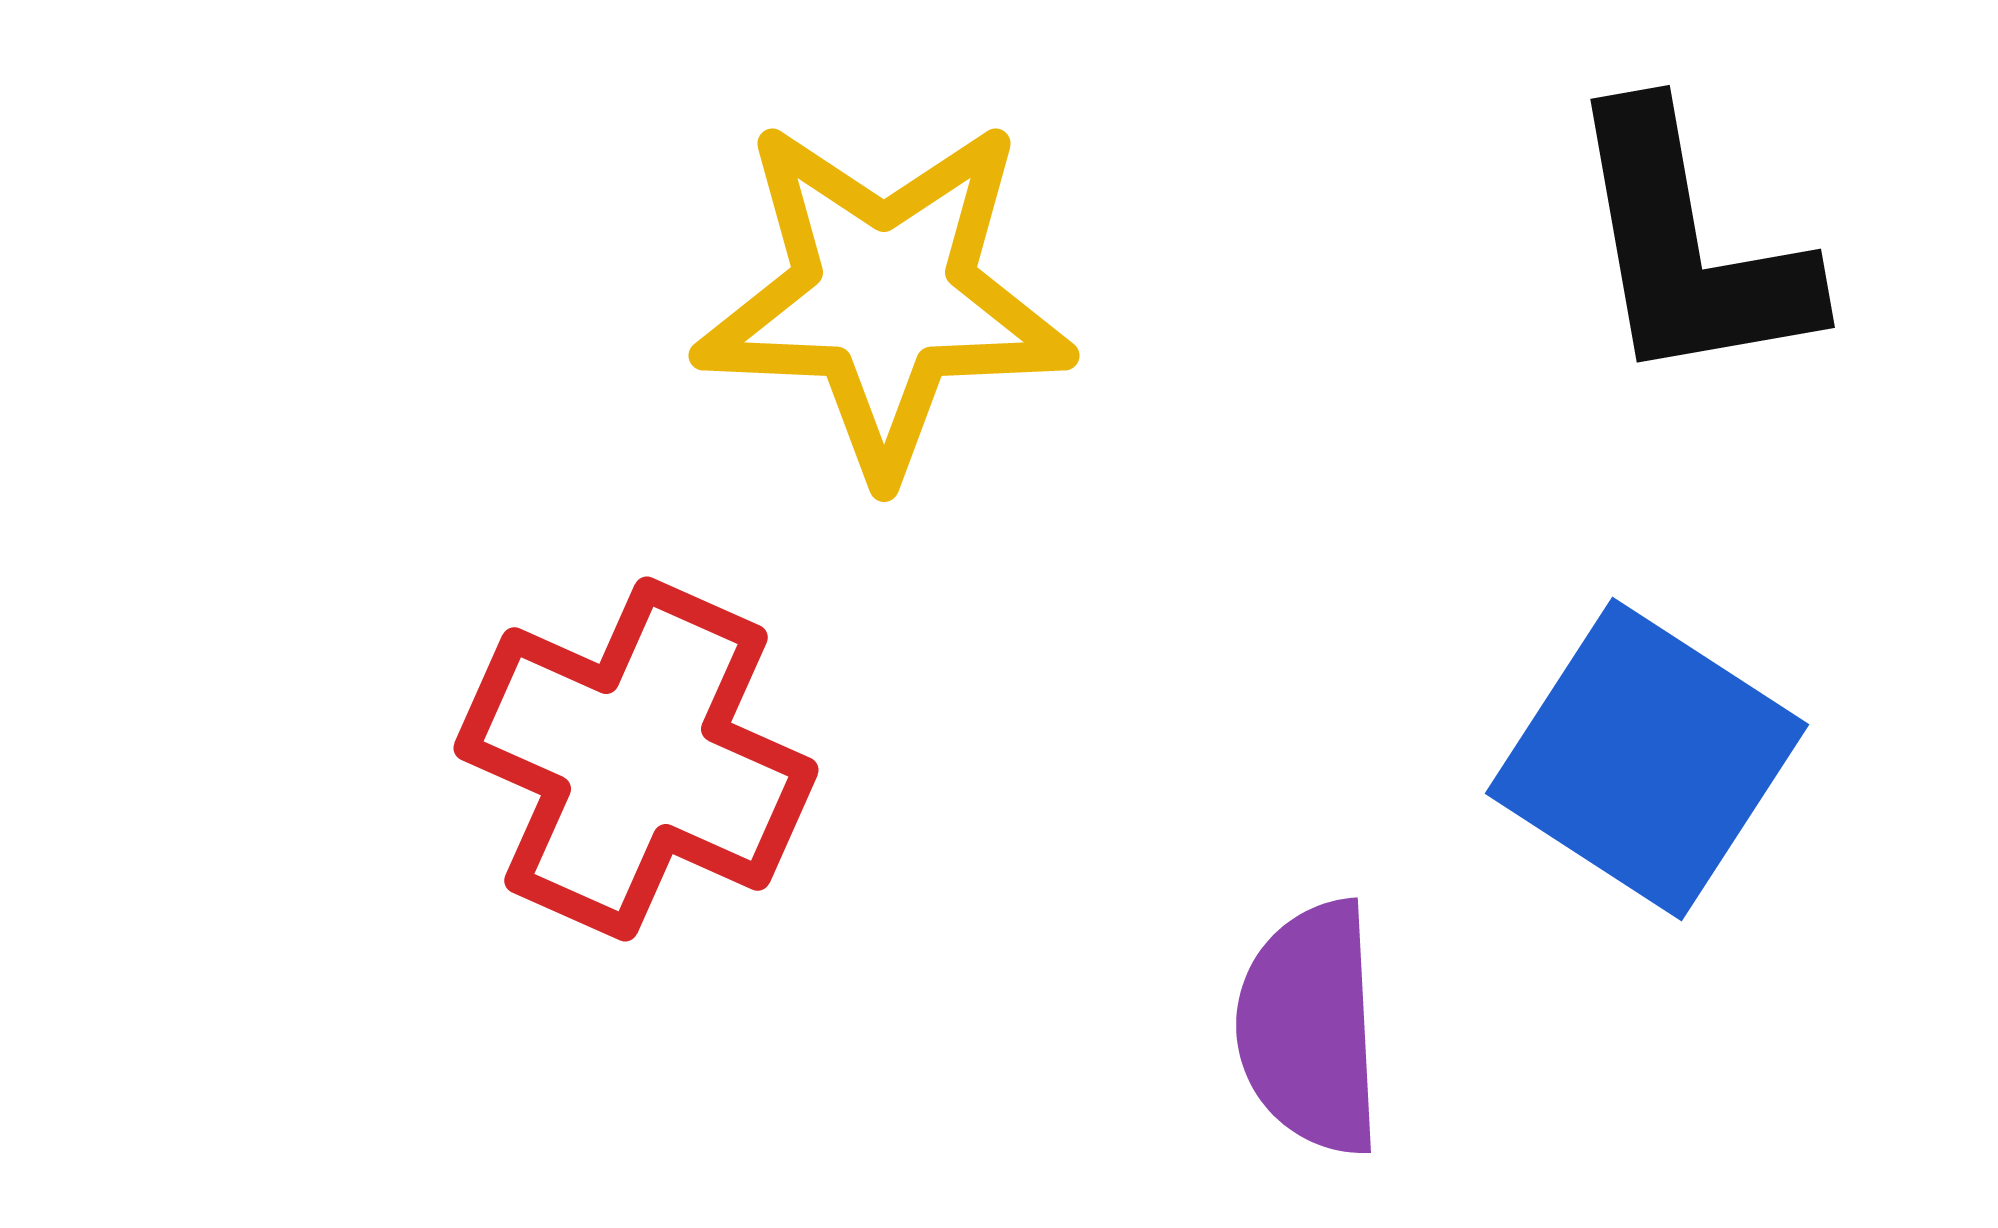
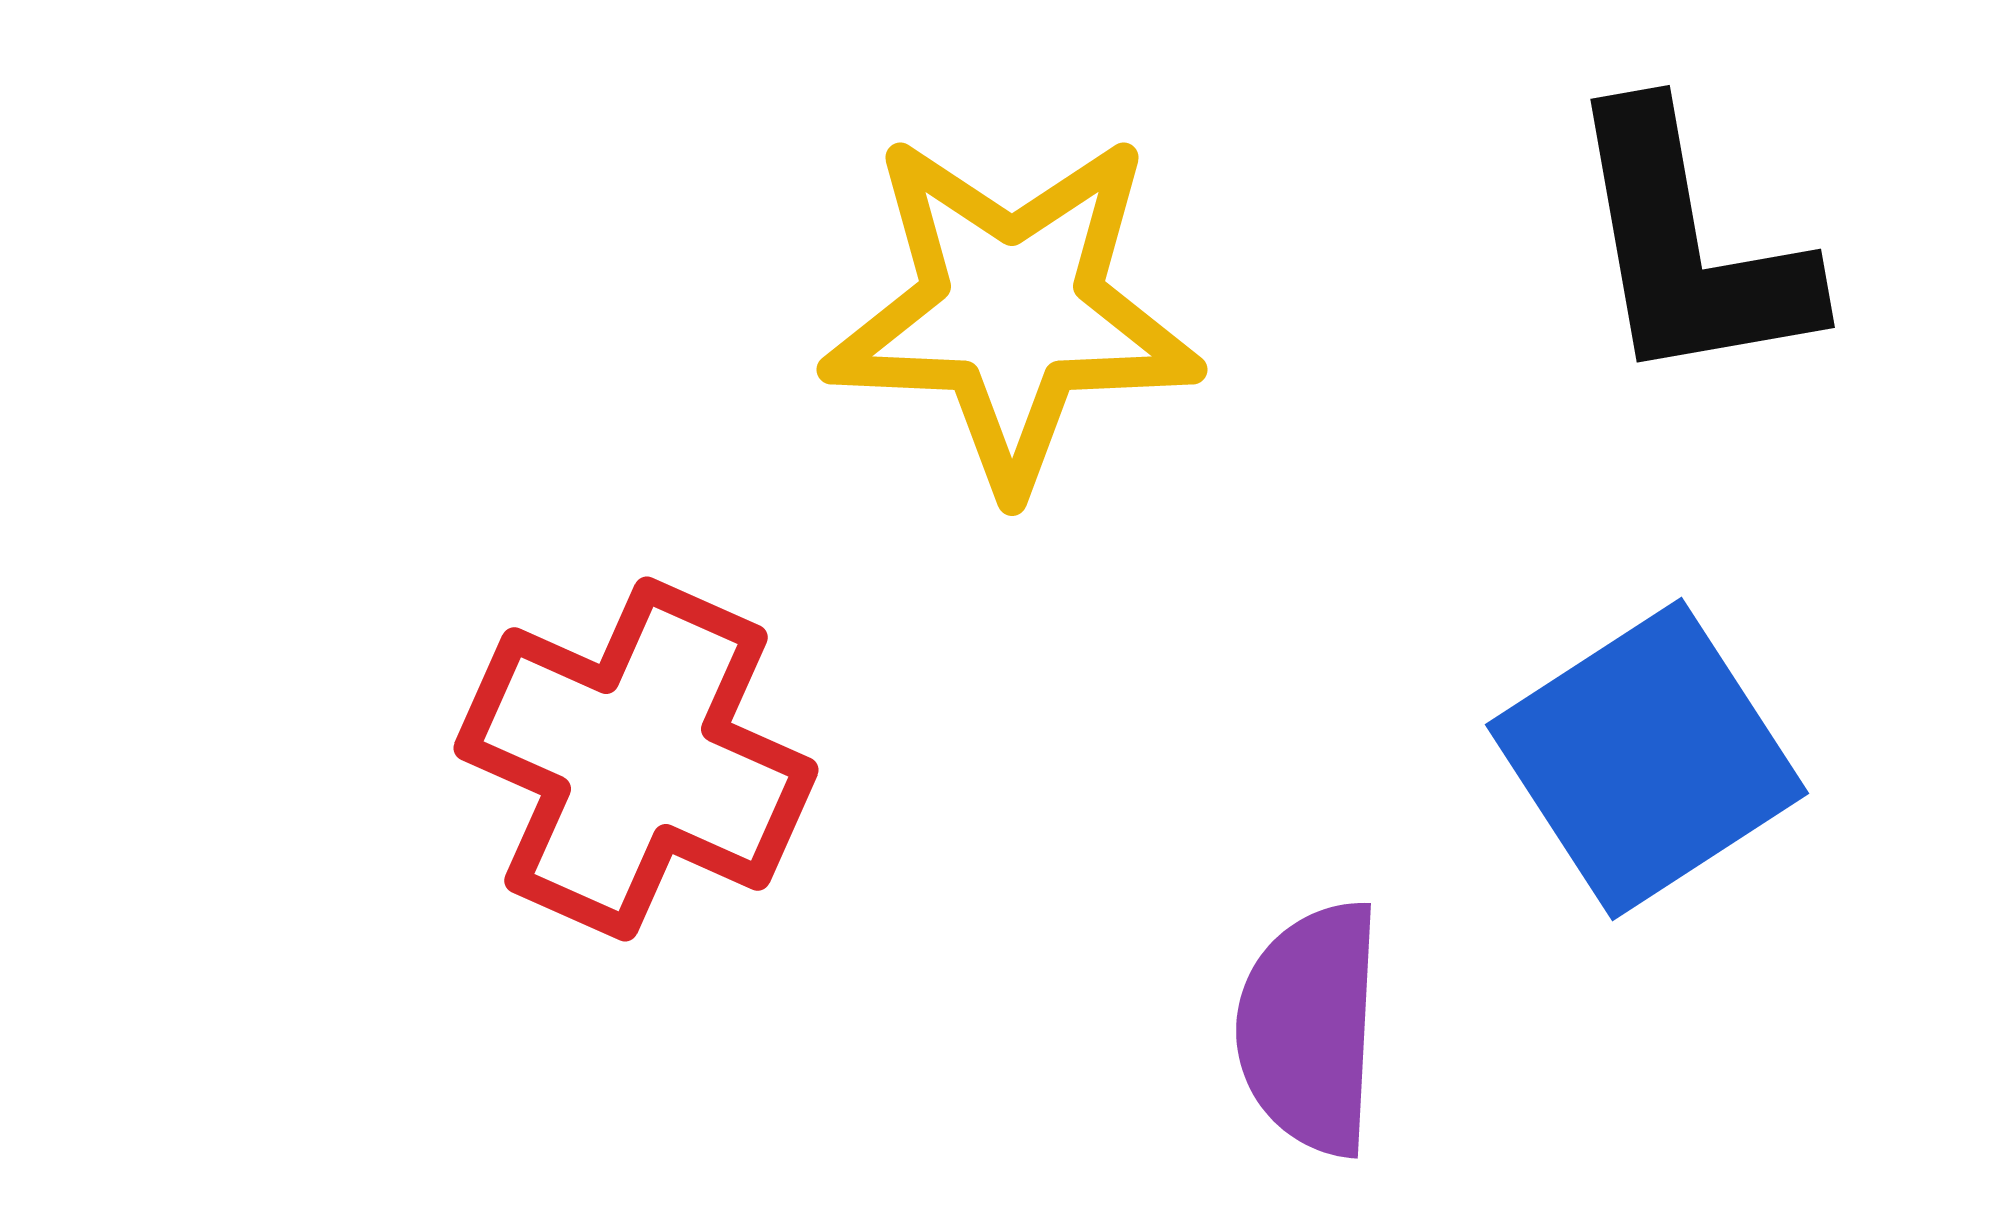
yellow star: moved 128 px right, 14 px down
blue square: rotated 24 degrees clockwise
purple semicircle: rotated 6 degrees clockwise
